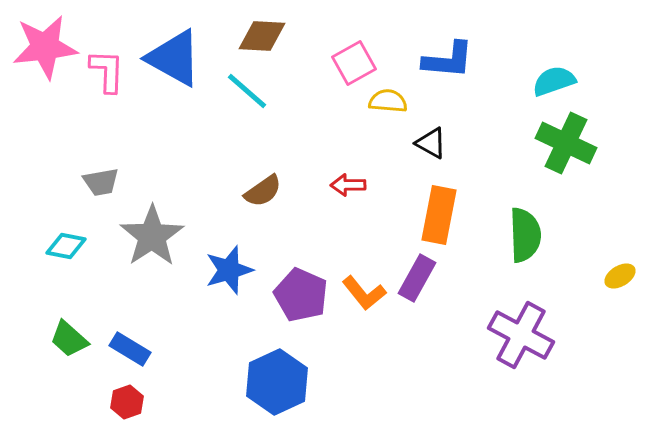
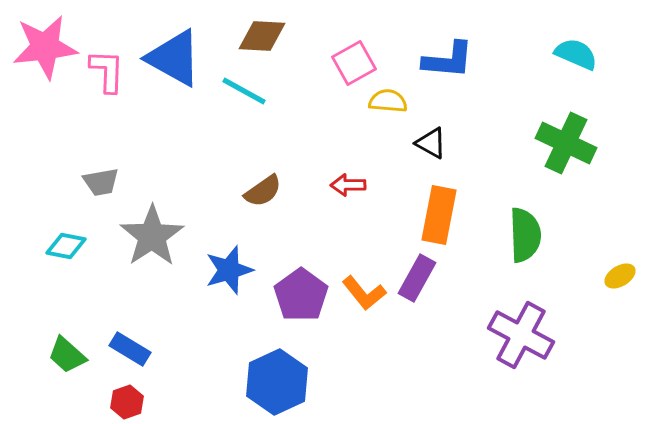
cyan semicircle: moved 22 px right, 27 px up; rotated 42 degrees clockwise
cyan line: moved 3 px left; rotated 12 degrees counterclockwise
purple pentagon: rotated 12 degrees clockwise
green trapezoid: moved 2 px left, 16 px down
